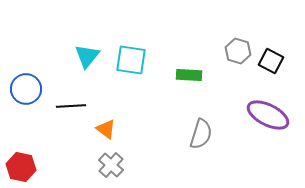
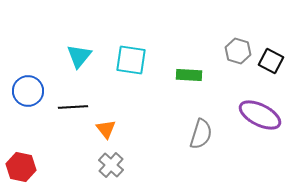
cyan triangle: moved 8 px left
blue circle: moved 2 px right, 2 px down
black line: moved 2 px right, 1 px down
purple ellipse: moved 8 px left
orange triangle: rotated 15 degrees clockwise
